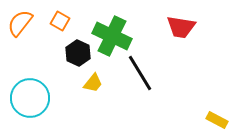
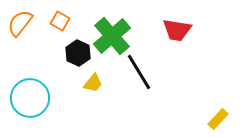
red trapezoid: moved 4 px left, 3 px down
green cross: rotated 24 degrees clockwise
black line: moved 1 px left, 1 px up
yellow rectangle: moved 1 px right, 1 px up; rotated 75 degrees counterclockwise
